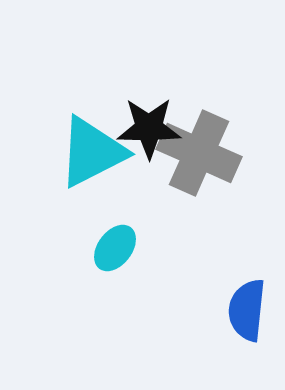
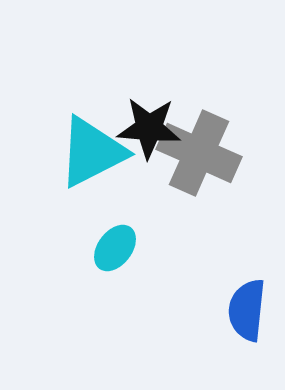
black star: rotated 4 degrees clockwise
